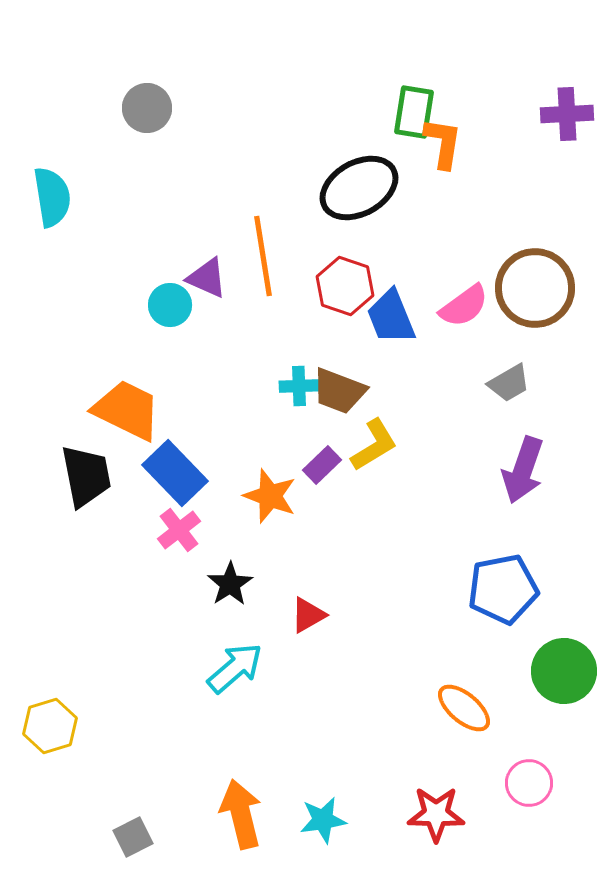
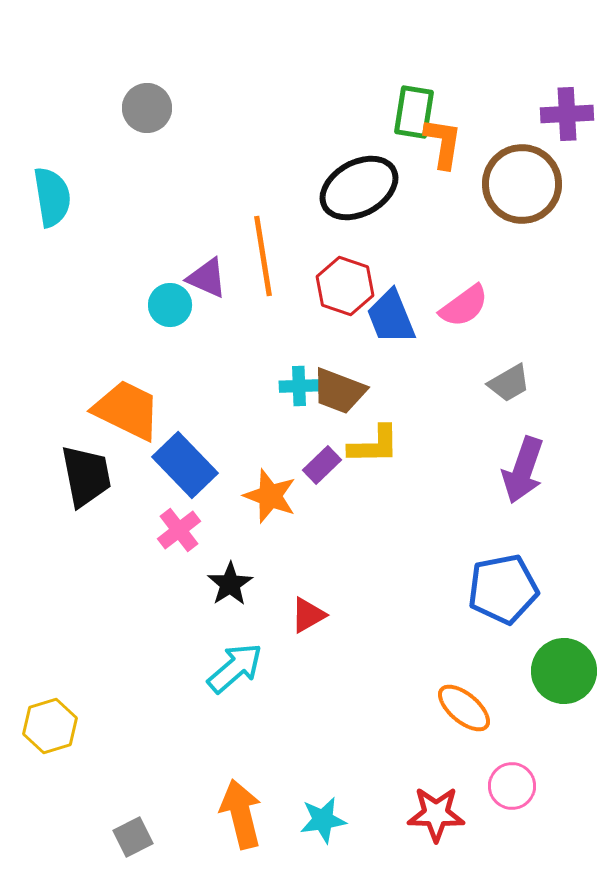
brown circle: moved 13 px left, 104 px up
yellow L-shape: rotated 30 degrees clockwise
blue rectangle: moved 10 px right, 8 px up
pink circle: moved 17 px left, 3 px down
